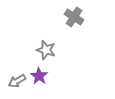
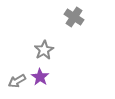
gray star: moved 2 px left; rotated 24 degrees clockwise
purple star: moved 1 px right, 1 px down
